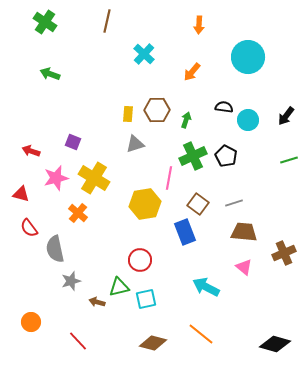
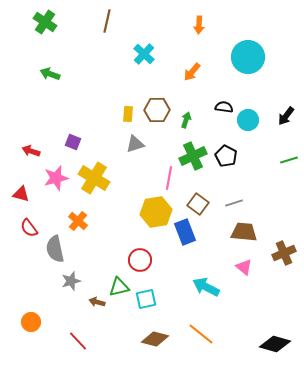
yellow hexagon at (145, 204): moved 11 px right, 8 px down
orange cross at (78, 213): moved 8 px down
brown diamond at (153, 343): moved 2 px right, 4 px up
